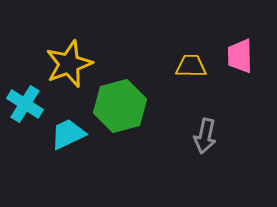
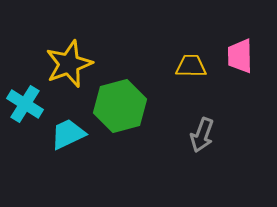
gray arrow: moved 3 px left, 1 px up; rotated 8 degrees clockwise
